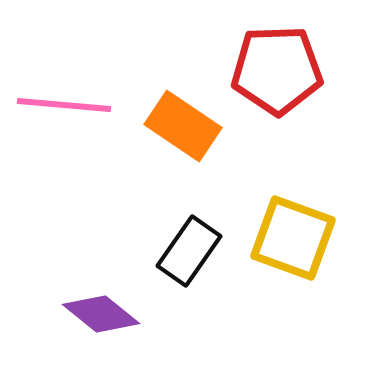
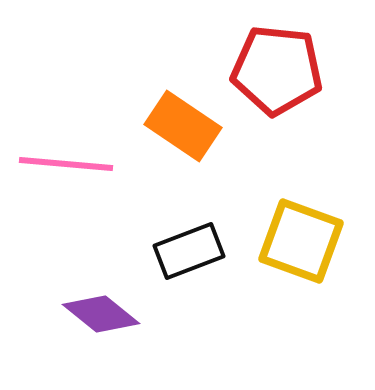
red pentagon: rotated 8 degrees clockwise
pink line: moved 2 px right, 59 px down
yellow square: moved 8 px right, 3 px down
black rectangle: rotated 34 degrees clockwise
